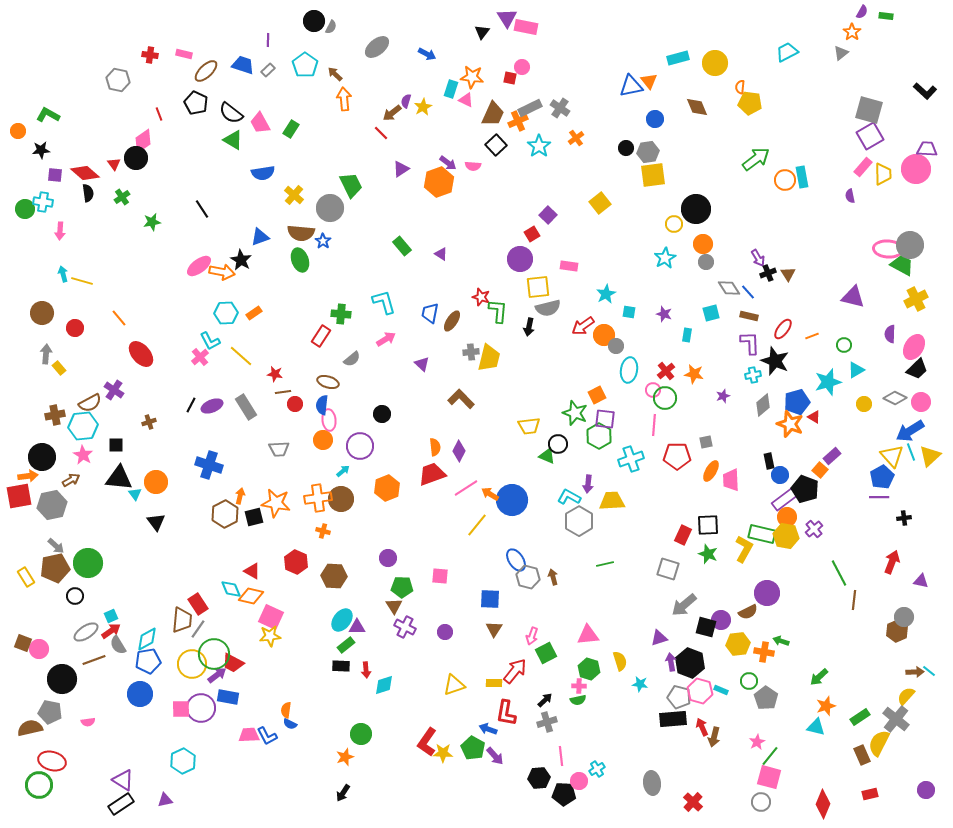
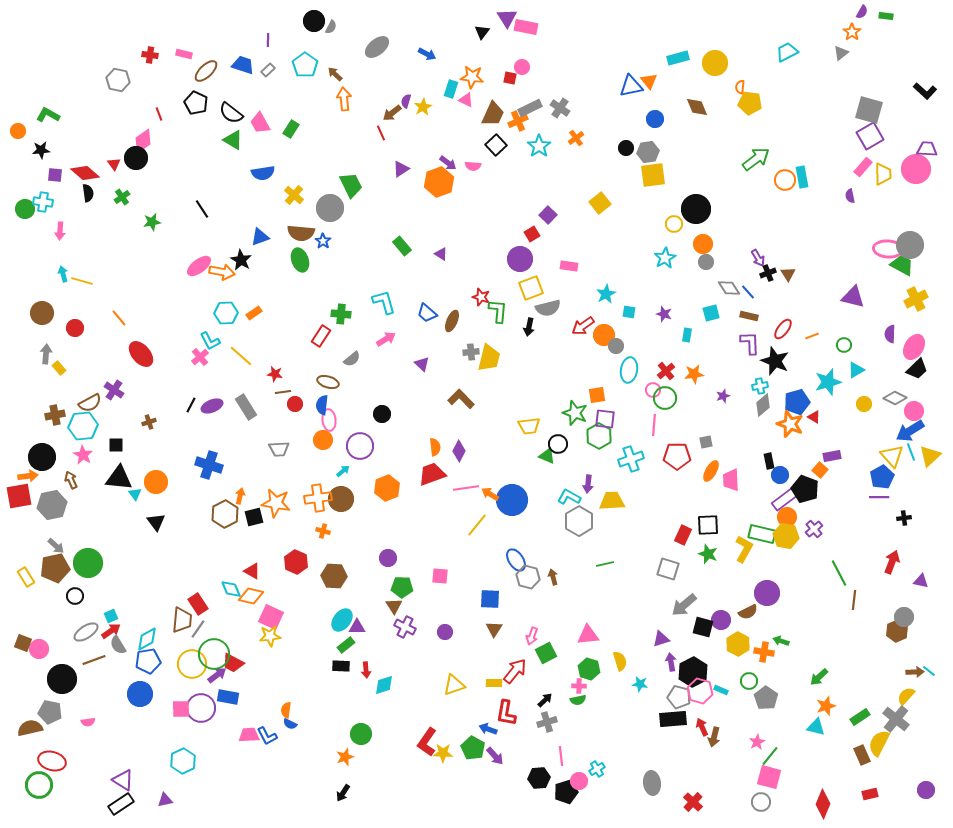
red line at (381, 133): rotated 21 degrees clockwise
yellow square at (538, 287): moved 7 px left, 1 px down; rotated 15 degrees counterclockwise
blue trapezoid at (430, 313): moved 3 px left; rotated 60 degrees counterclockwise
brown ellipse at (452, 321): rotated 10 degrees counterclockwise
orange star at (694, 374): rotated 18 degrees counterclockwise
cyan cross at (753, 375): moved 7 px right, 11 px down
orange square at (597, 395): rotated 18 degrees clockwise
pink circle at (921, 402): moved 7 px left, 9 px down
purple rectangle at (832, 456): rotated 30 degrees clockwise
brown arrow at (71, 480): rotated 84 degrees counterclockwise
pink line at (466, 488): rotated 25 degrees clockwise
black square at (706, 627): moved 3 px left
purple triangle at (659, 638): moved 2 px right, 1 px down
yellow hexagon at (738, 644): rotated 25 degrees counterclockwise
black hexagon at (690, 663): moved 3 px right, 9 px down; rotated 12 degrees clockwise
black pentagon at (564, 794): moved 2 px right, 2 px up; rotated 20 degrees counterclockwise
